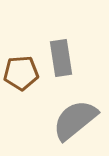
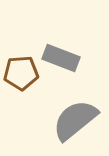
gray rectangle: rotated 60 degrees counterclockwise
